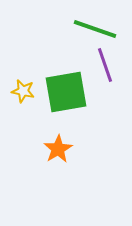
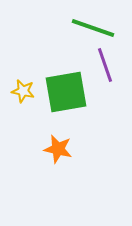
green line: moved 2 px left, 1 px up
orange star: rotated 28 degrees counterclockwise
